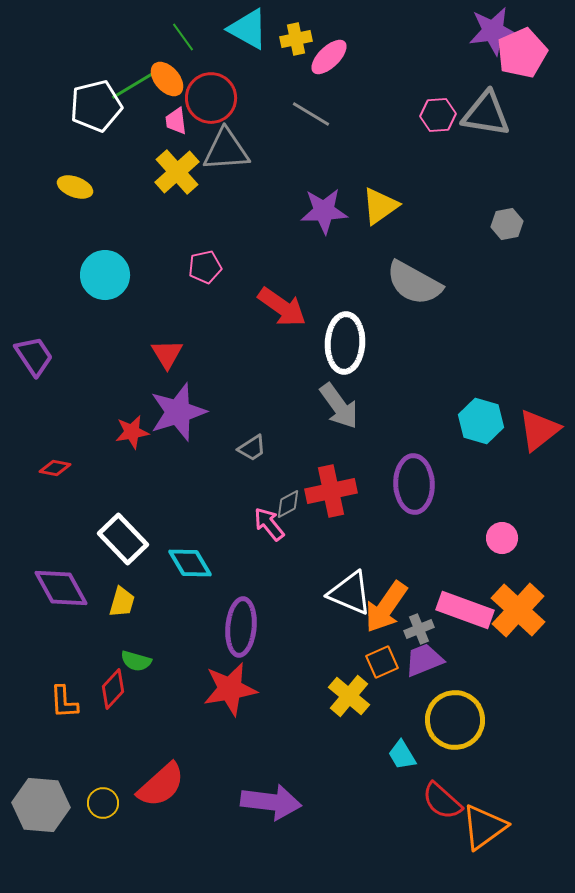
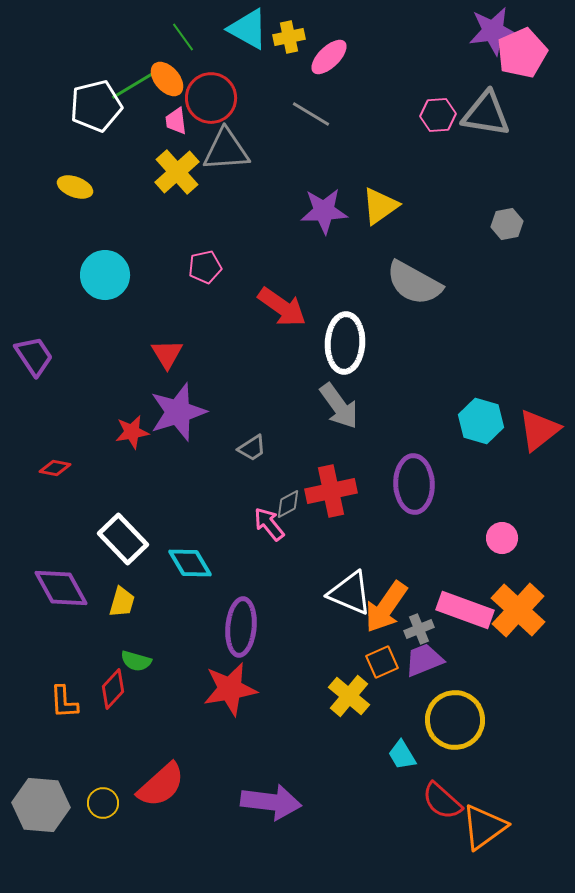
yellow cross at (296, 39): moved 7 px left, 2 px up
